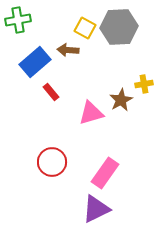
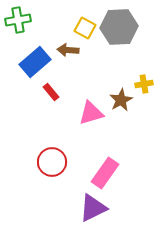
purple triangle: moved 3 px left, 1 px up
